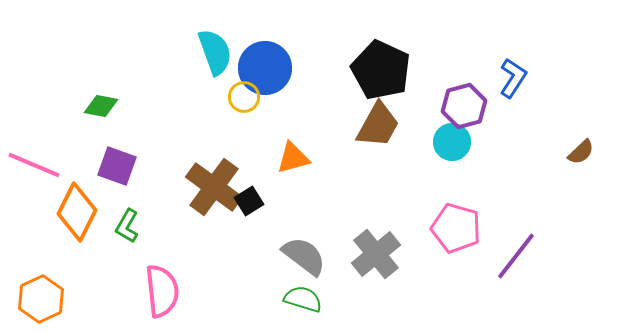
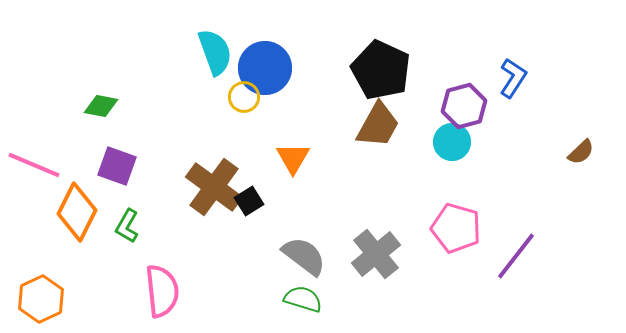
orange triangle: rotated 45 degrees counterclockwise
